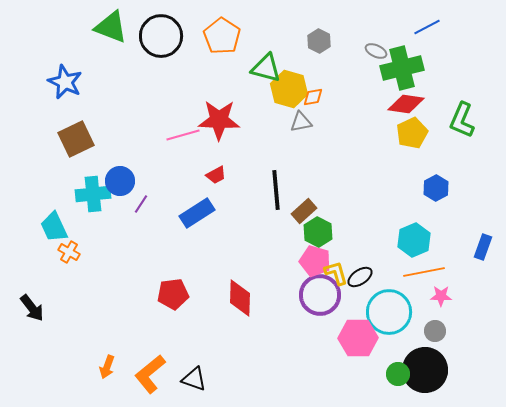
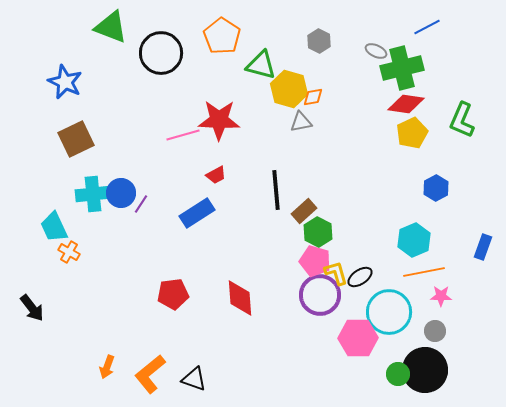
black circle at (161, 36): moved 17 px down
green triangle at (266, 68): moved 5 px left, 3 px up
blue circle at (120, 181): moved 1 px right, 12 px down
red diamond at (240, 298): rotated 6 degrees counterclockwise
